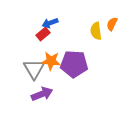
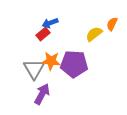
yellow semicircle: moved 2 px left, 3 px down; rotated 60 degrees clockwise
purple arrow: rotated 40 degrees counterclockwise
